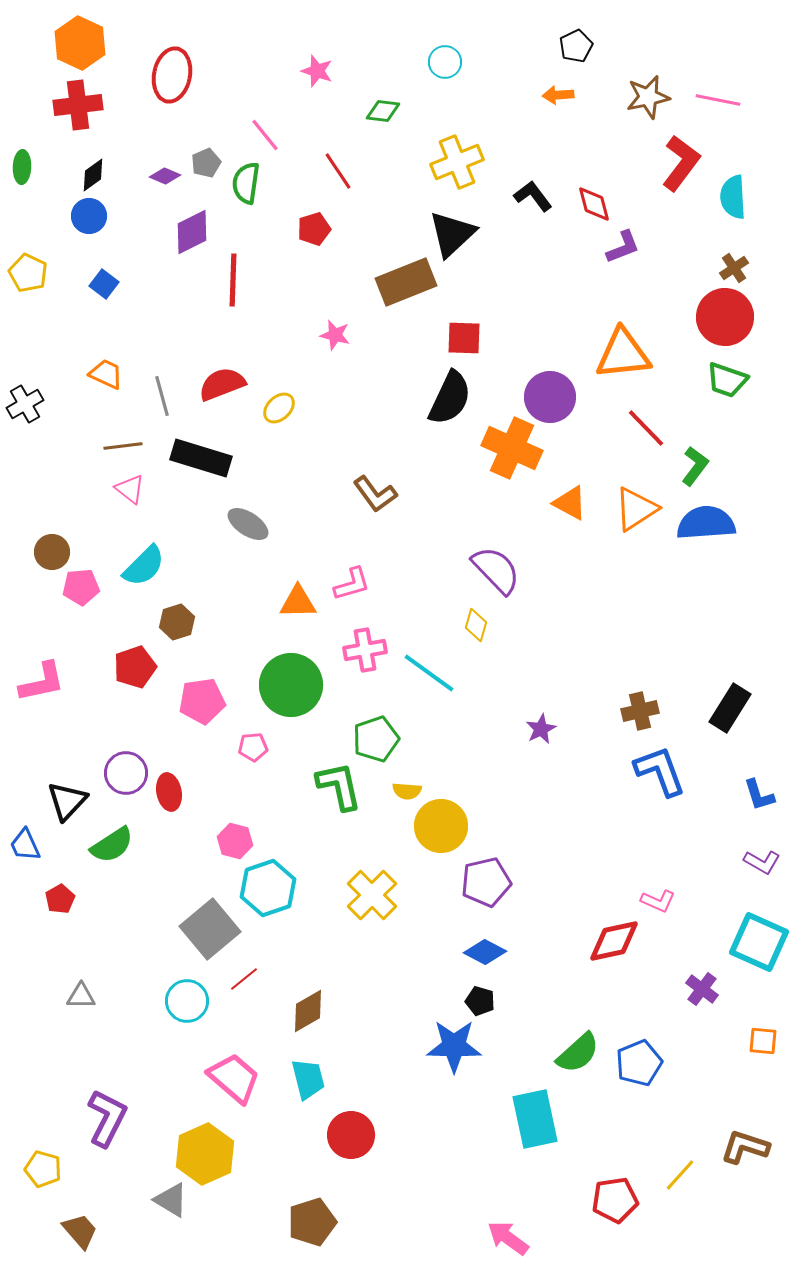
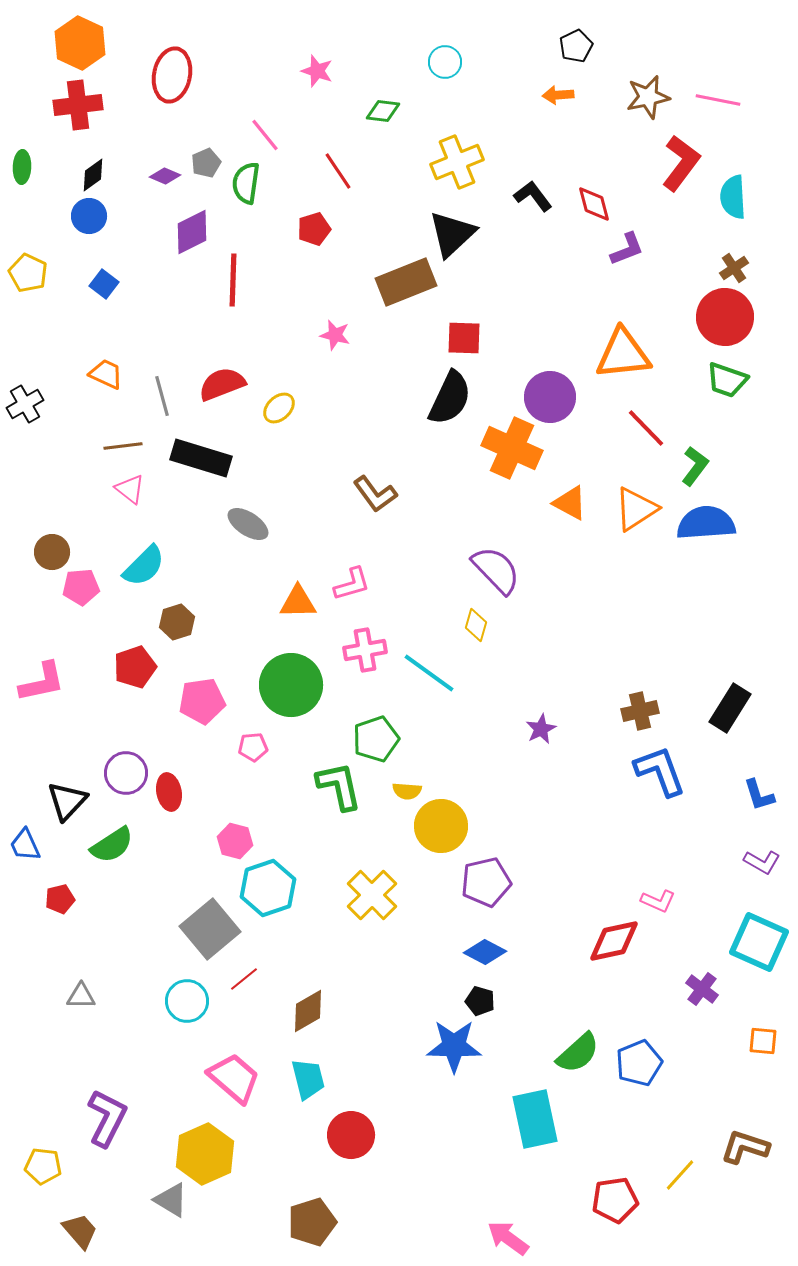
purple L-shape at (623, 247): moved 4 px right, 2 px down
red pentagon at (60, 899): rotated 16 degrees clockwise
yellow pentagon at (43, 1169): moved 3 px up; rotated 9 degrees counterclockwise
